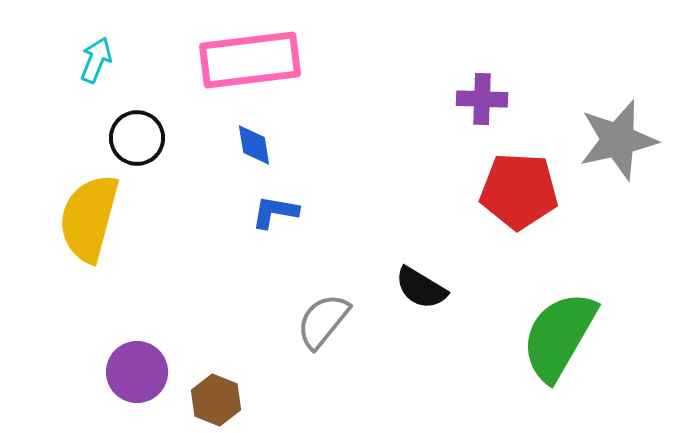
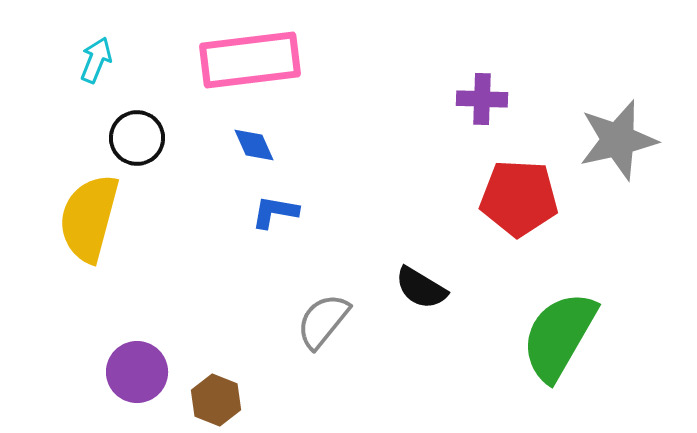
blue diamond: rotated 15 degrees counterclockwise
red pentagon: moved 7 px down
